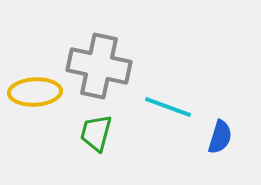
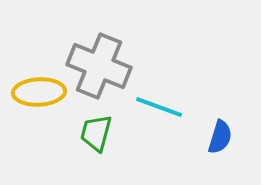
gray cross: rotated 10 degrees clockwise
yellow ellipse: moved 4 px right
cyan line: moved 9 px left
